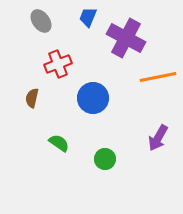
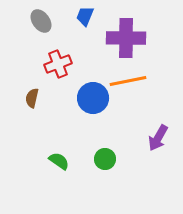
blue trapezoid: moved 3 px left, 1 px up
purple cross: rotated 27 degrees counterclockwise
orange line: moved 30 px left, 4 px down
green semicircle: moved 18 px down
